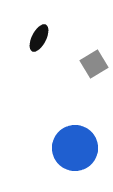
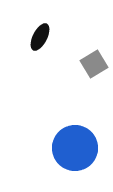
black ellipse: moved 1 px right, 1 px up
